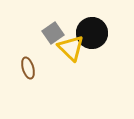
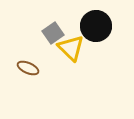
black circle: moved 4 px right, 7 px up
brown ellipse: rotated 50 degrees counterclockwise
